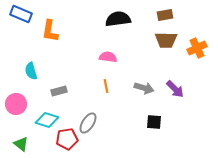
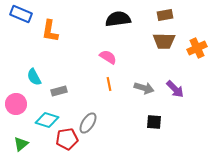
brown trapezoid: moved 2 px left, 1 px down
pink semicircle: rotated 24 degrees clockwise
cyan semicircle: moved 3 px right, 6 px down; rotated 12 degrees counterclockwise
orange line: moved 3 px right, 2 px up
green triangle: rotated 42 degrees clockwise
